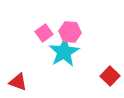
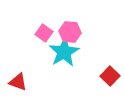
pink square: rotated 18 degrees counterclockwise
